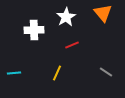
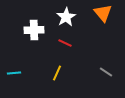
red line: moved 7 px left, 2 px up; rotated 48 degrees clockwise
